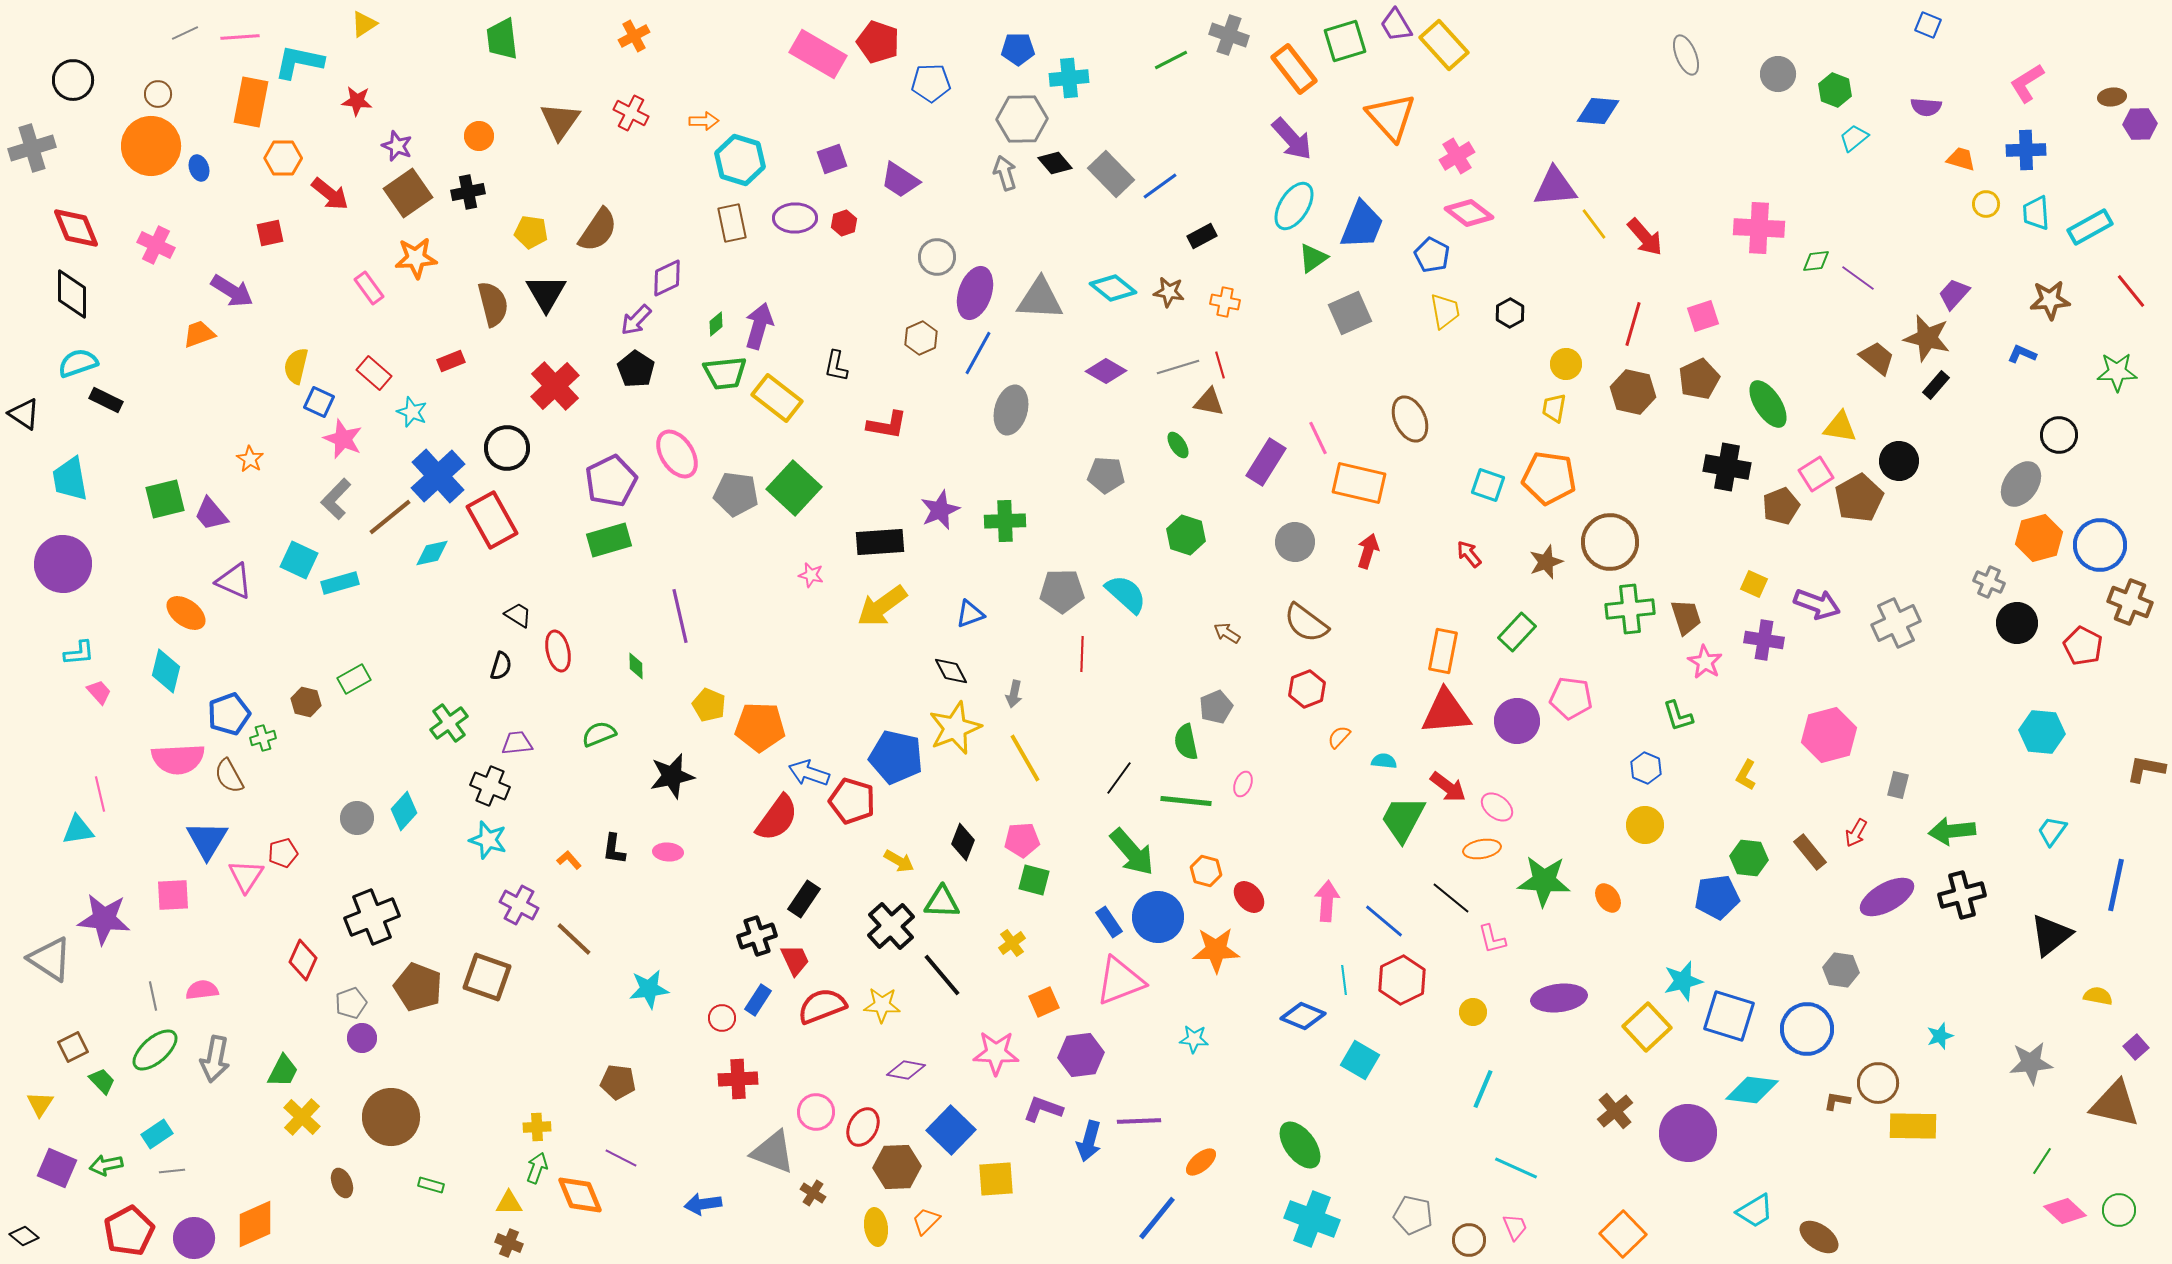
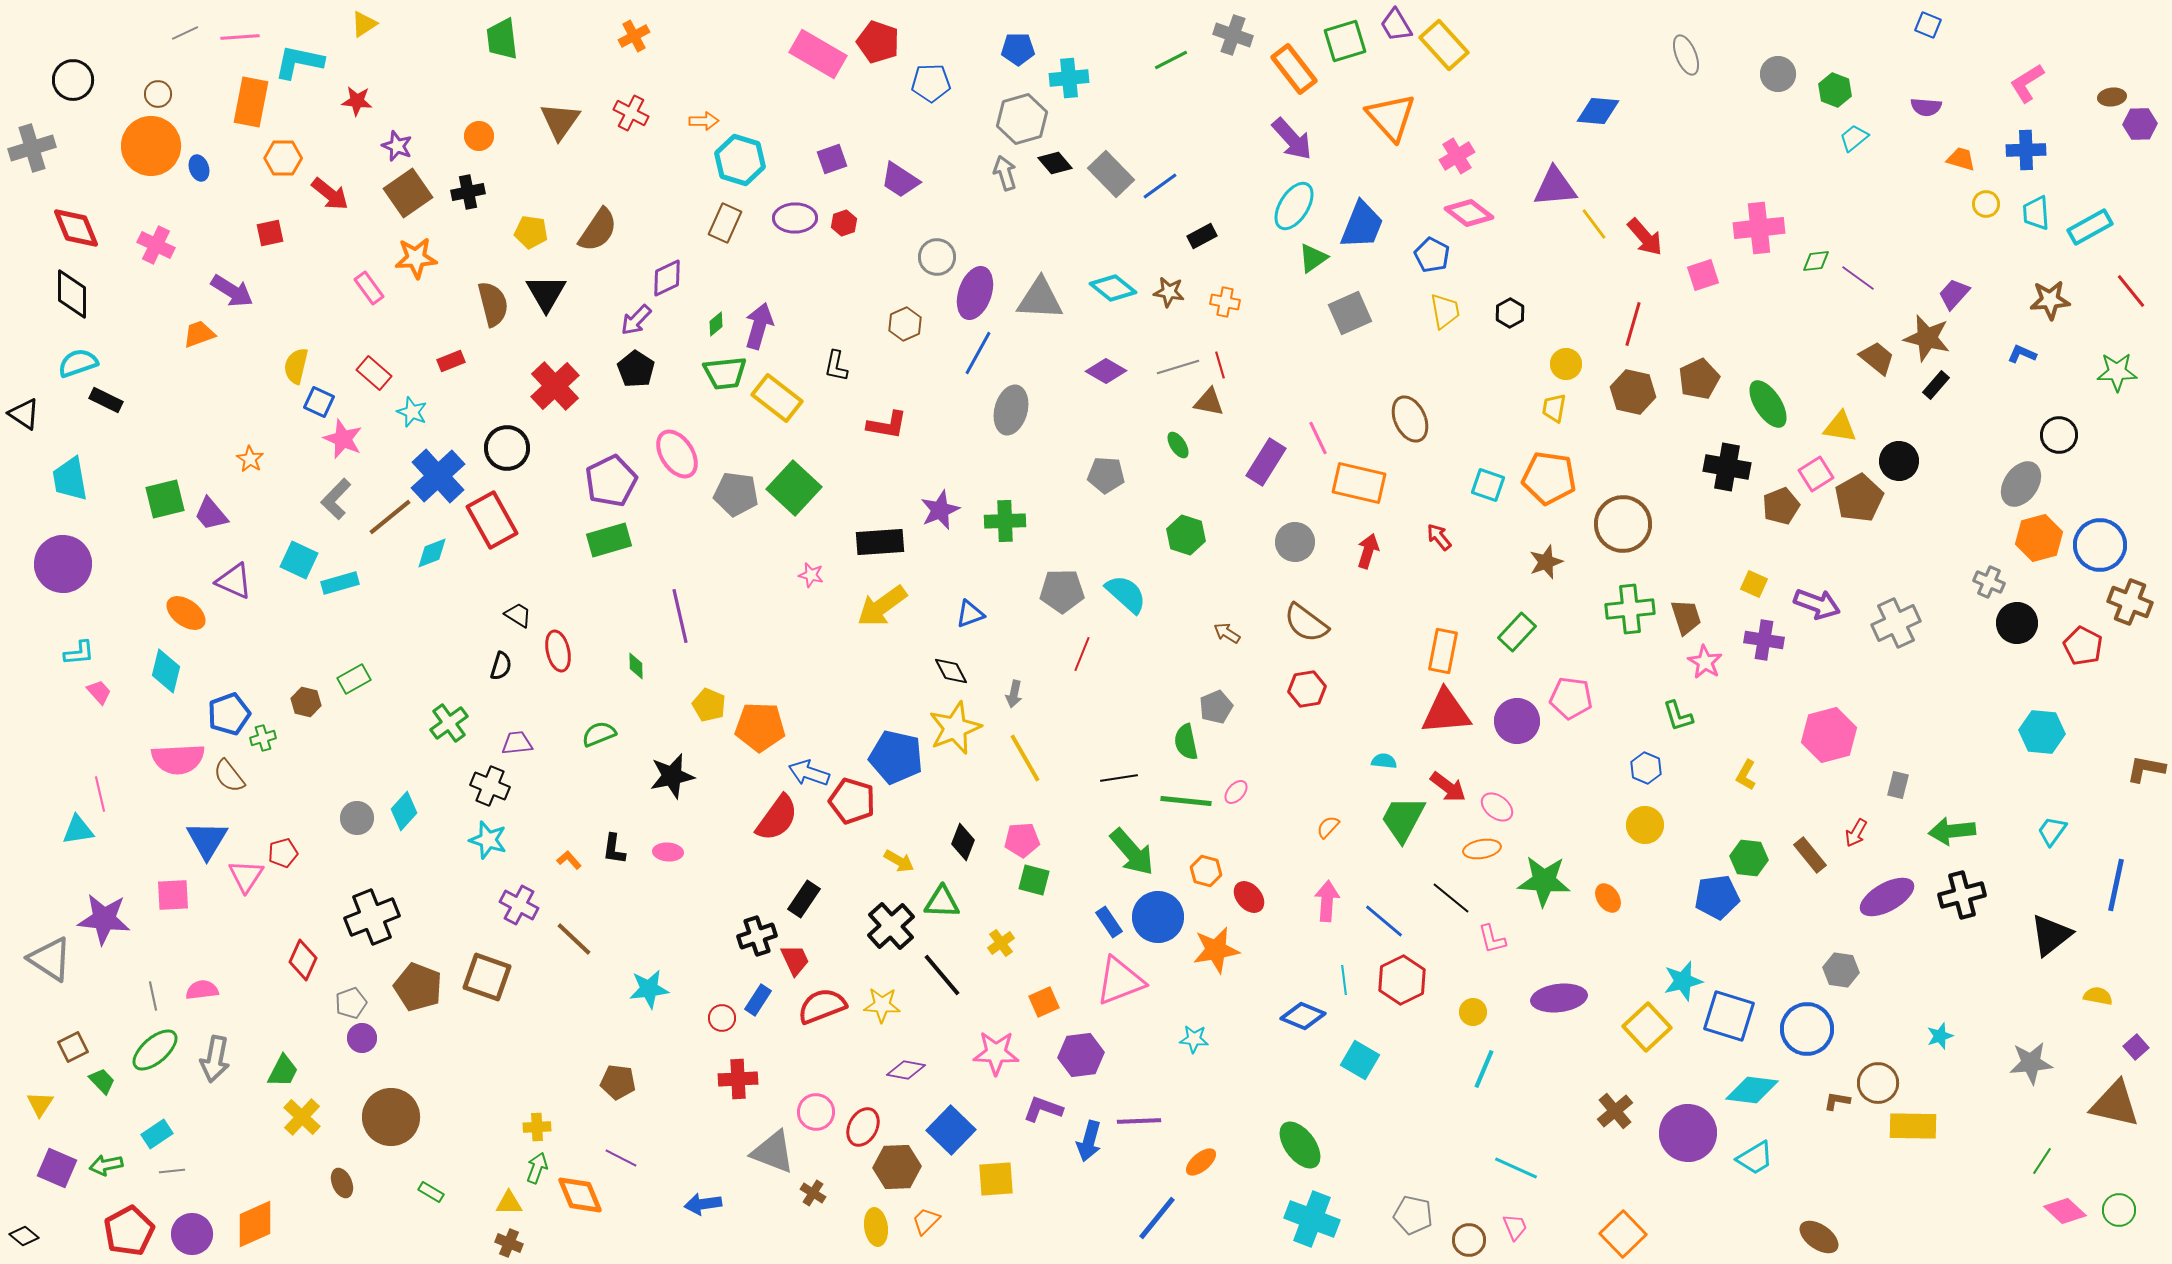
gray cross at (1229, 35): moved 4 px right
gray hexagon at (1022, 119): rotated 15 degrees counterclockwise
brown rectangle at (732, 223): moved 7 px left; rotated 36 degrees clockwise
pink cross at (1759, 228): rotated 9 degrees counterclockwise
pink square at (1703, 316): moved 41 px up
brown hexagon at (921, 338): moved 16 px left, 14 px up
brown circle at (1610, 542): moved 13 px right, 18 px up
cyan diamond at (432, 553): rotated 9 degrees counterclockwise
red arrow at (1469, 554): moved 30 px left, 17 px up
red line at (1082, 654): rotated 20 degrees clockwise
red hexagon at (1307, 689): rotated 12 degrees clockwise
orange semicircle at (1339, 737): moved 11 px left, 90 px down
brown semicircle at (229, 776): rotated 9 degrees counterclockwise
black line at (1119, 778): rotated 45 degrees clockwise
pink ellipse at (1243, 784): moved 7 px left, 8 px down; rotated 20 degrees clockwise
brown rectangle at (1810, 852): moved 3 px down
yellow cross at (1012, 943): moved 11 px left
orange star at (1216, 950): rotated 9 degrees counterclockwise
cyan line at (1483, 1089): moved 1 px right, 20 px up
green rectangle at (431, 1185): moved 7 px down; rotated 15 degrees clockwise
cyan trapezoid at (1755, 1211): moved 53 px up
purple circle at (194, 1238): moved 2 px left, 4 px up
